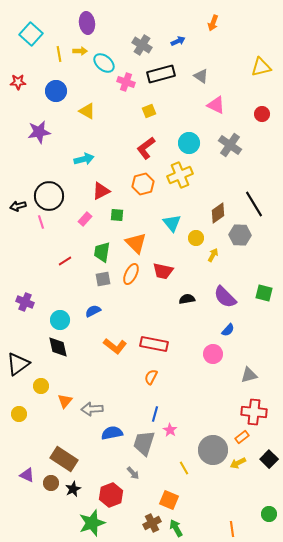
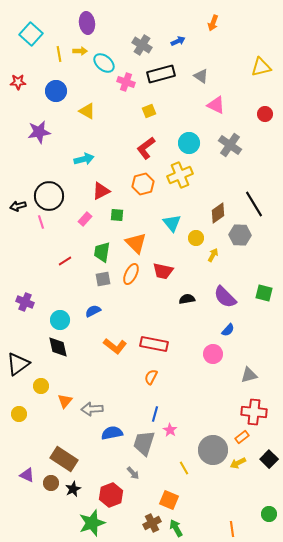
red circle at (262, 114): moved 3 px right
